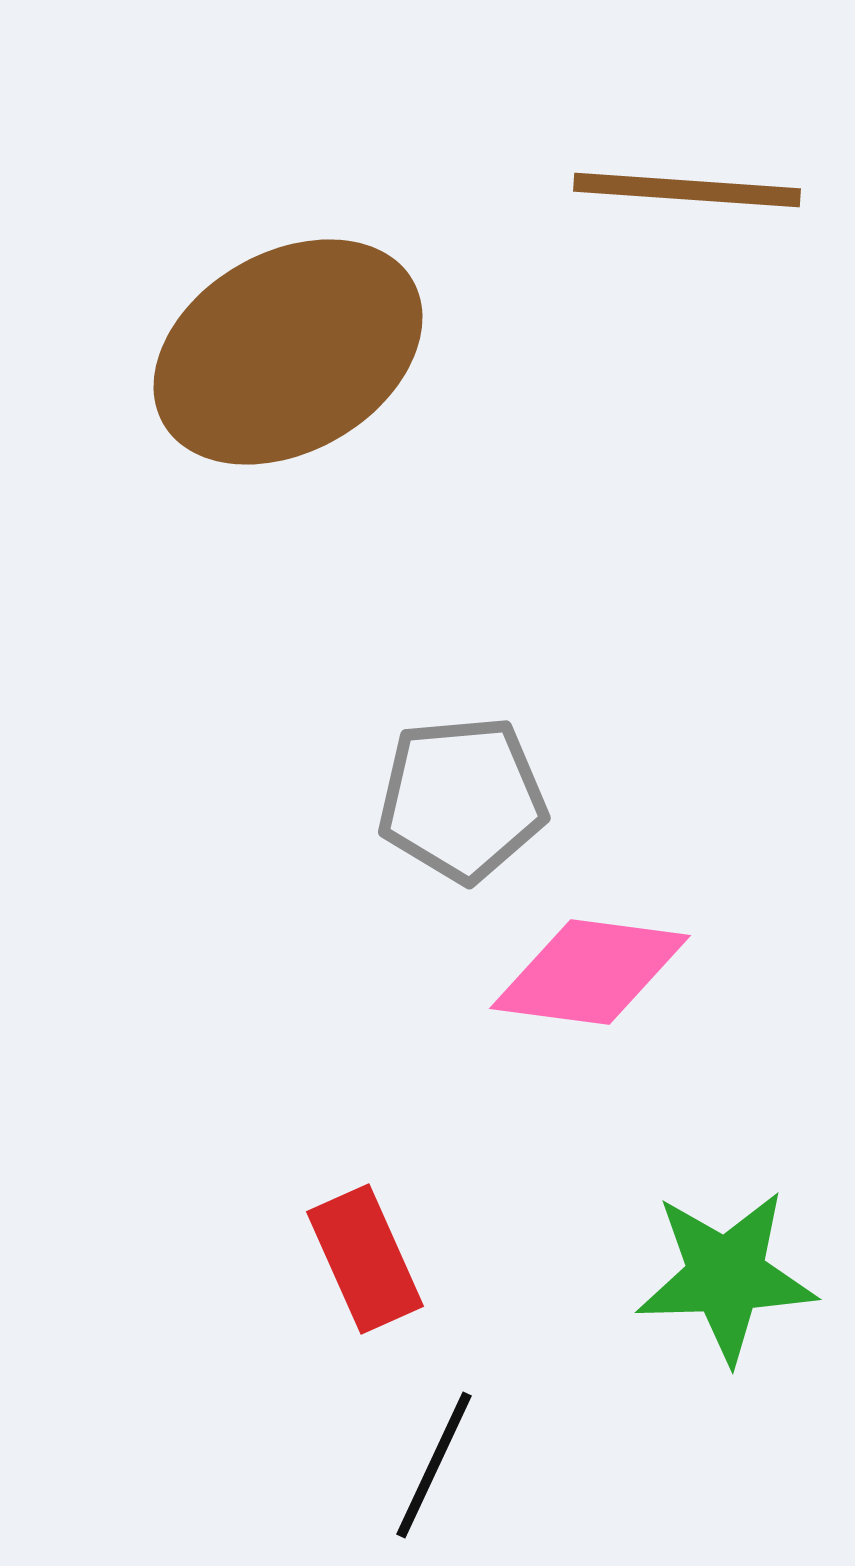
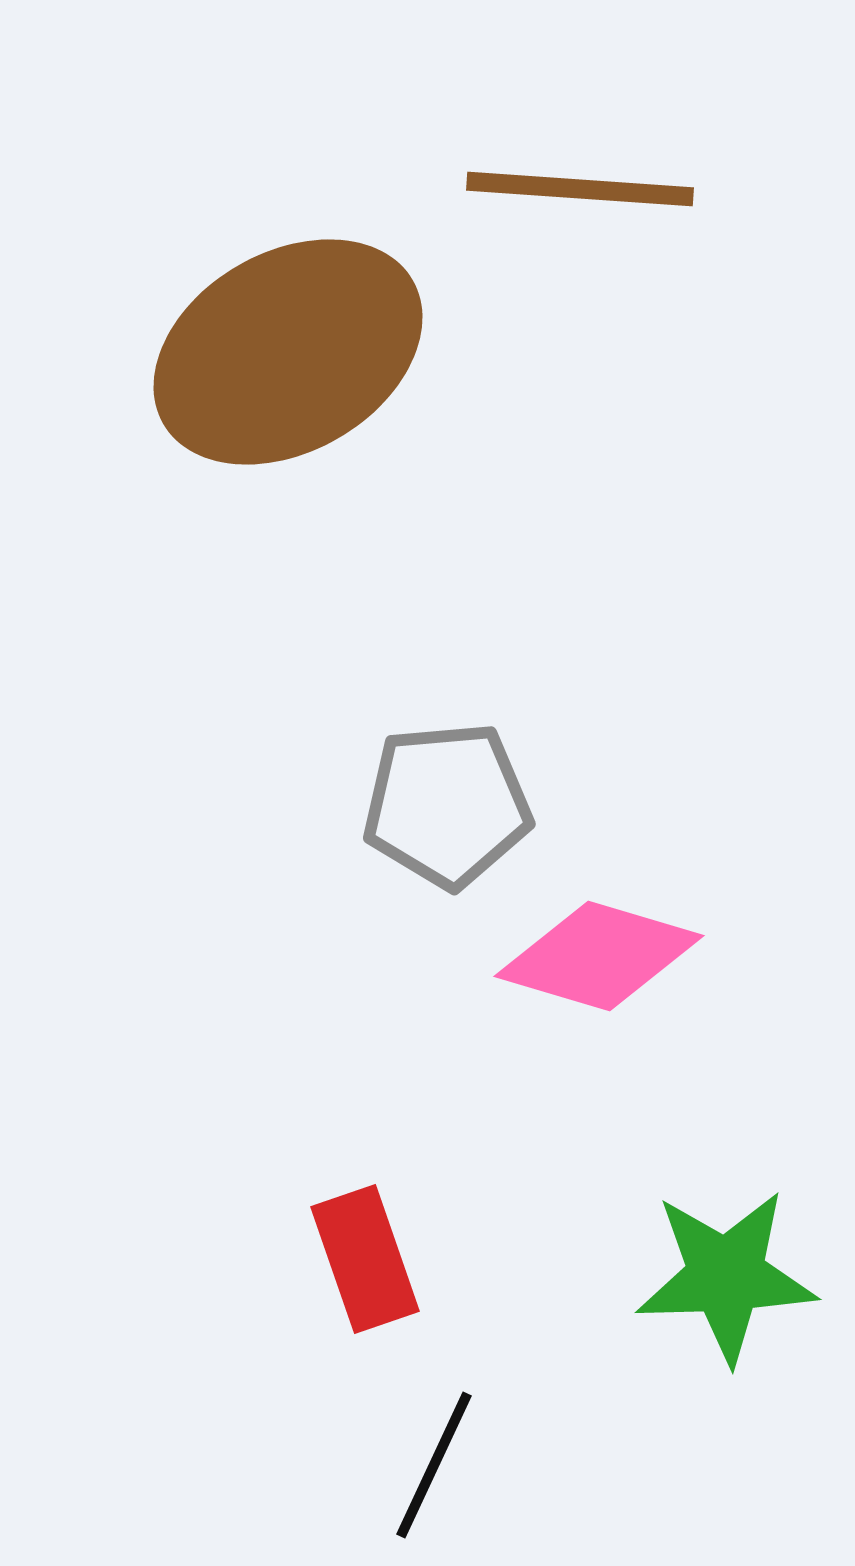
brown line: moved 107 px left, 1 px up
gray pentagon: moved 15 px left, 6 px down
pink diamond: moved 9 px right, 16 px up; rotated 9 degrees clockwise
red rectangle: rotated 5 degrees clockwise
